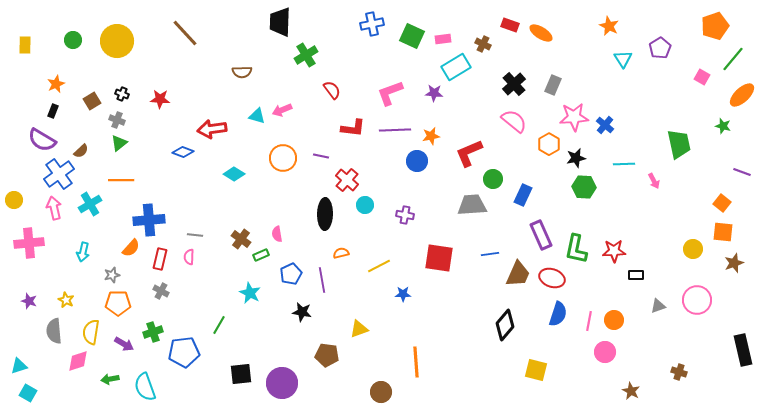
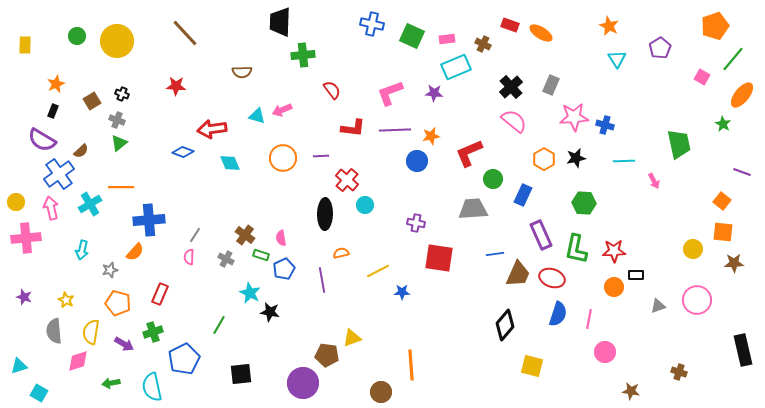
blue cross at (372, 24): rotated 25 degrees clockwise
pink rectangle at (443, 39): moved 4 px right
green circle at (73, 40): moved 4 px right, 4 px up
green cross at (306, 55): moved 3 px left; rotated 25 degrees clockwise
cyan triangle at (623, 59): moved 6 px left
cyan rectangle at (456, 67): rotated 8 degrees clockwise
black cross at (514, 84): moved 3 px left, 3 px down
gray rectangle at (553, 85): moved 2 px left
orange ellipse at (742, 95): rotated 8 degrees counterclockwise
red star at (160, 99): moved 16 px right, 13 px up
blue cross at (605, 125): rotated 24 degrees counterclockwise
green star at (723, 126): moved 2 px up; rotated 14 degrees clockwise
orange hexagon at (549, 144): moved 5 px left, 15 px down
purple line at (321, 156): rotated 14 degrees counterclockwise
cyan line at (624, 164): moved 3 px up
cyan diamond at (234, 174): moved 4 px left, 11 px up; rotated 35 degrees clockwise
orange line at (121, 180): moved 7 px down
green hexagon at (584, 187): moved 16 px down
yellow circle at (14, 200): moved 2 px right, 2 px down
orange square at (722, 203): moved 2 px up
gray trapezoid at (472, 205): moved 1 px right, 4 px down
pink arrow at (54, 208): moved 3 px left
purple cross at (405, 215): moved 11 px right, 8 px down
pink semicircle at (277, 234): moved 4 px right, 4 px down
gray line at (195, 235): rotated 63 degrees counterclockwise
brown cross at (241, 239): moved 4 px right, 4 px up
pink cross at (29, 243): moved 3 px left, 5 px up
orange semicircle at (131, 248): moved 4 px right, 4 px down
cyan arrow at (83, 252): moved 1 px left, 2 px up
blue line at (490, 254): moved 5 px right
green rectangle at (261, 255): rotated 42 degrees clockwise
red rectangle at (160, 259): moved 35 px down; rotated 10 degrees clockwise
brown star at (734, 263): rotated 18 degrees clockwise
yellow line at (379, 266): moved 1 px left, 5 px down
blue pentagon at (291, 274): moved 7 px left, 5 px up
gray star at (112, 275): moved 2 px left, 5 px up
gray cross at (161, 291): moved 65 px right, 32 px up
blue star at (403, 294): moved 1 px left, 2 px up
purple star at (29, 301): moved 5 px left, 4 px up
orange pentagon at (118, 303): rotated 15 degrees clockwise
black star at (302, 312): moved 32 px left
orange circle at (614, 320): moved 33 px up
pink line at (589, 321): moved 2 px up
yellow triangle at (359, 329): moved 7 px left, 9 px down
blue pentagon at (184, 352): moved 7 px down; rotated 20 degrees counterclockwise
orange line at (416, 362): moved 5 px left, 3 px down
yellow square at (536, 370): moved 4 px left, 4 px up
green arrow at (110, 379): moved 1 px right, 4 px down
purple circle at (282, 383): moved 21 px right
cyan semicircle at (145, 387): moved 7 px right; rotated 8 degrees clockwise
brown star at (631, 391): rotated 18 degrees counterclockwise
cyan square at (28, 393): moved 11 px right
